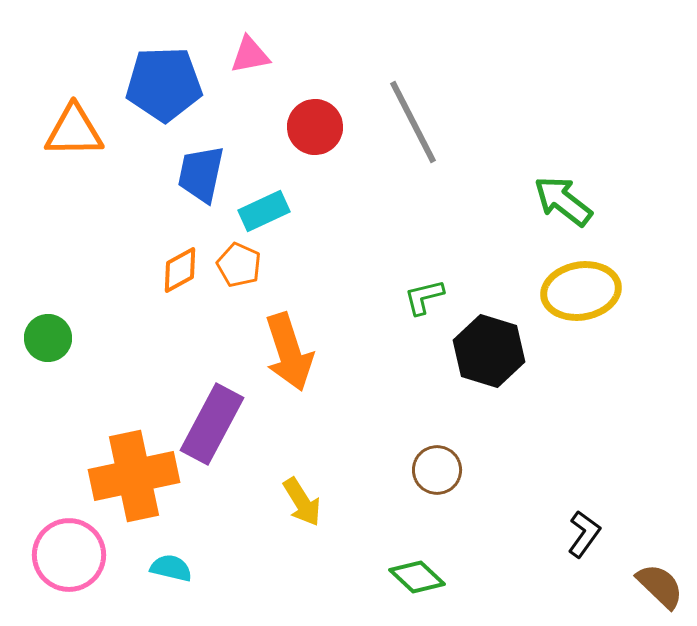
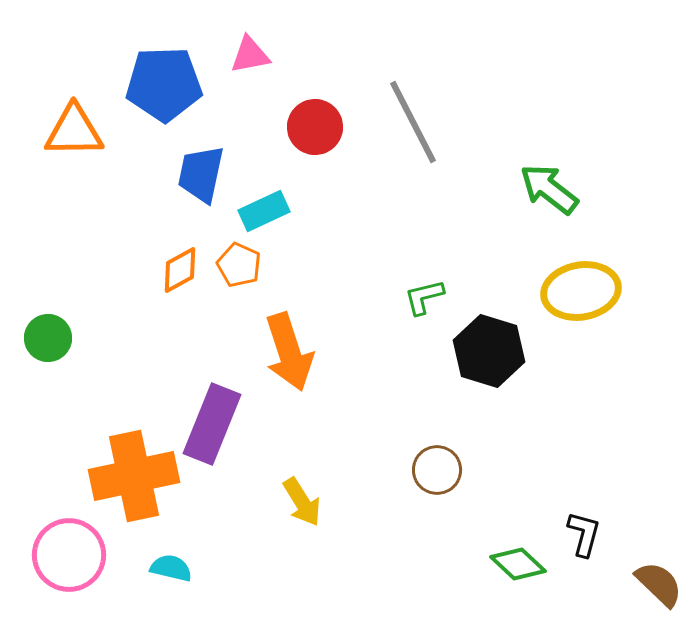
green arrow: moved 14 px left, 12 px up
purple rectangle: rotated 6 degrees counterclockwise
black L-shape: rotated 21 degrees counterclockwise
green diamond: moved 101 px right, 13 px up
brown semicircle: moved 1 px left, 2 px up
